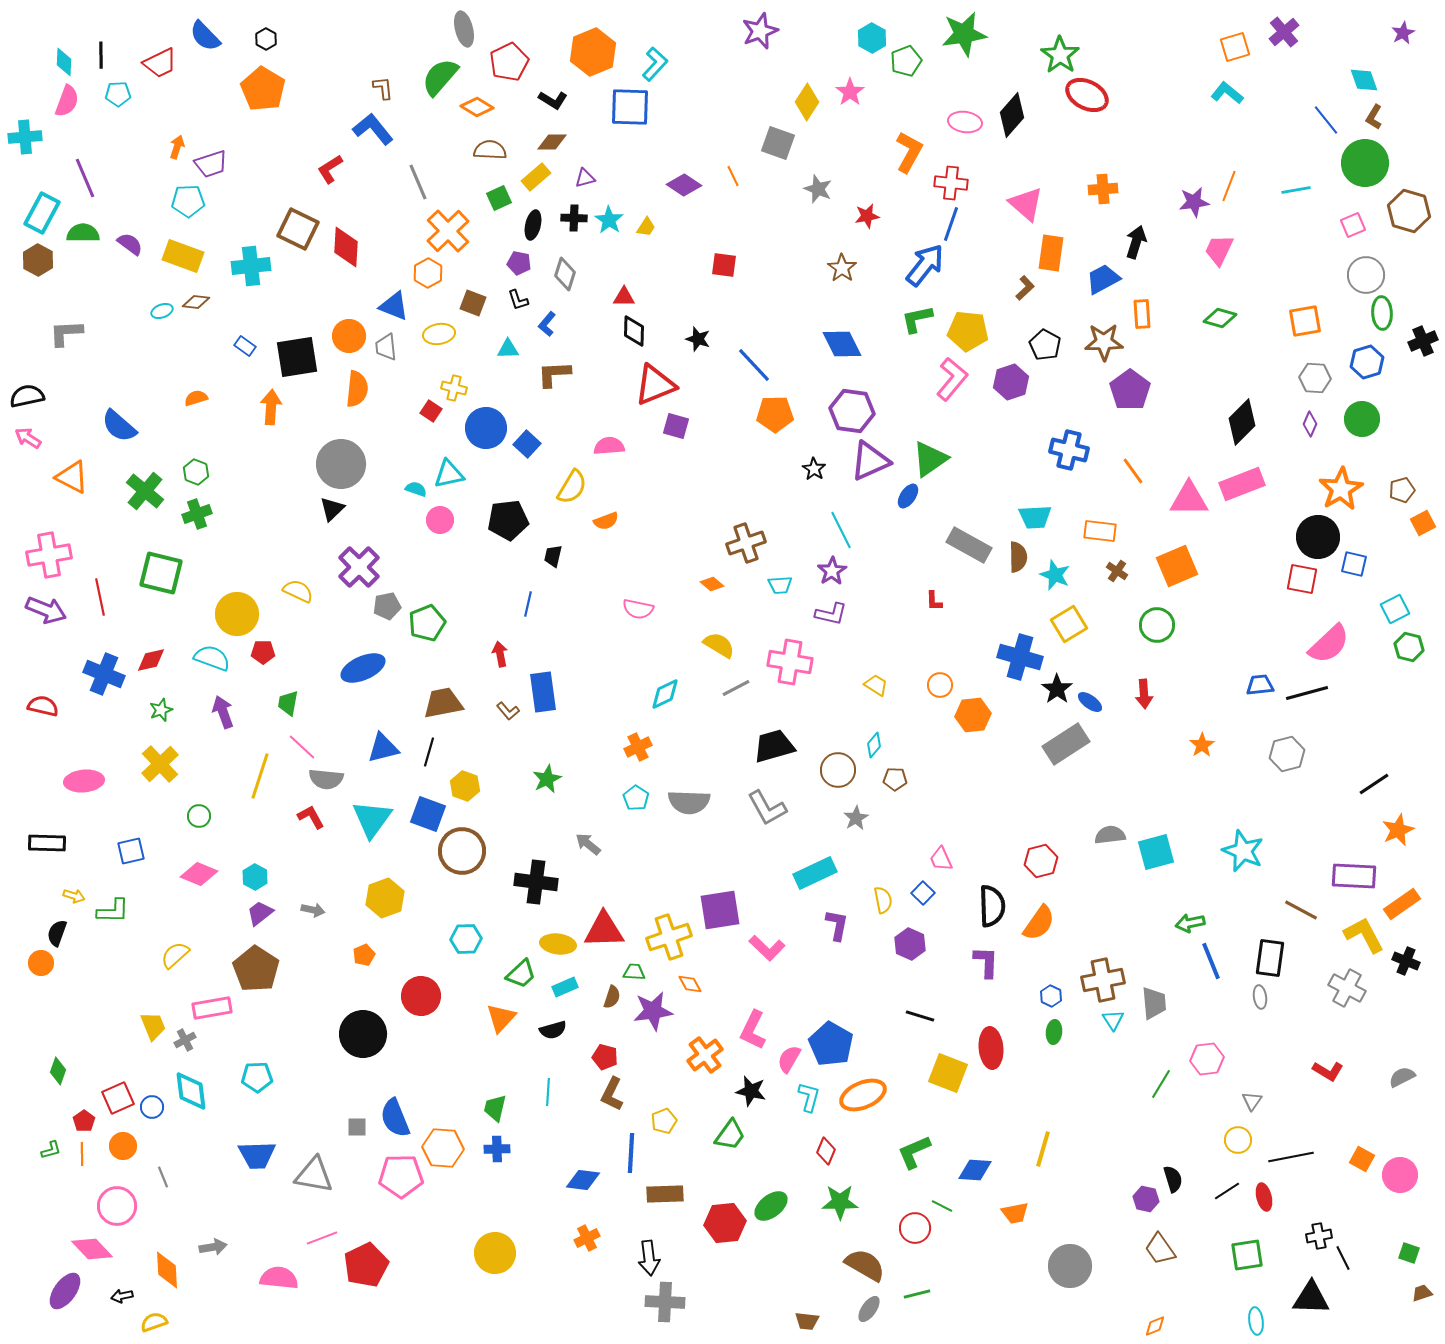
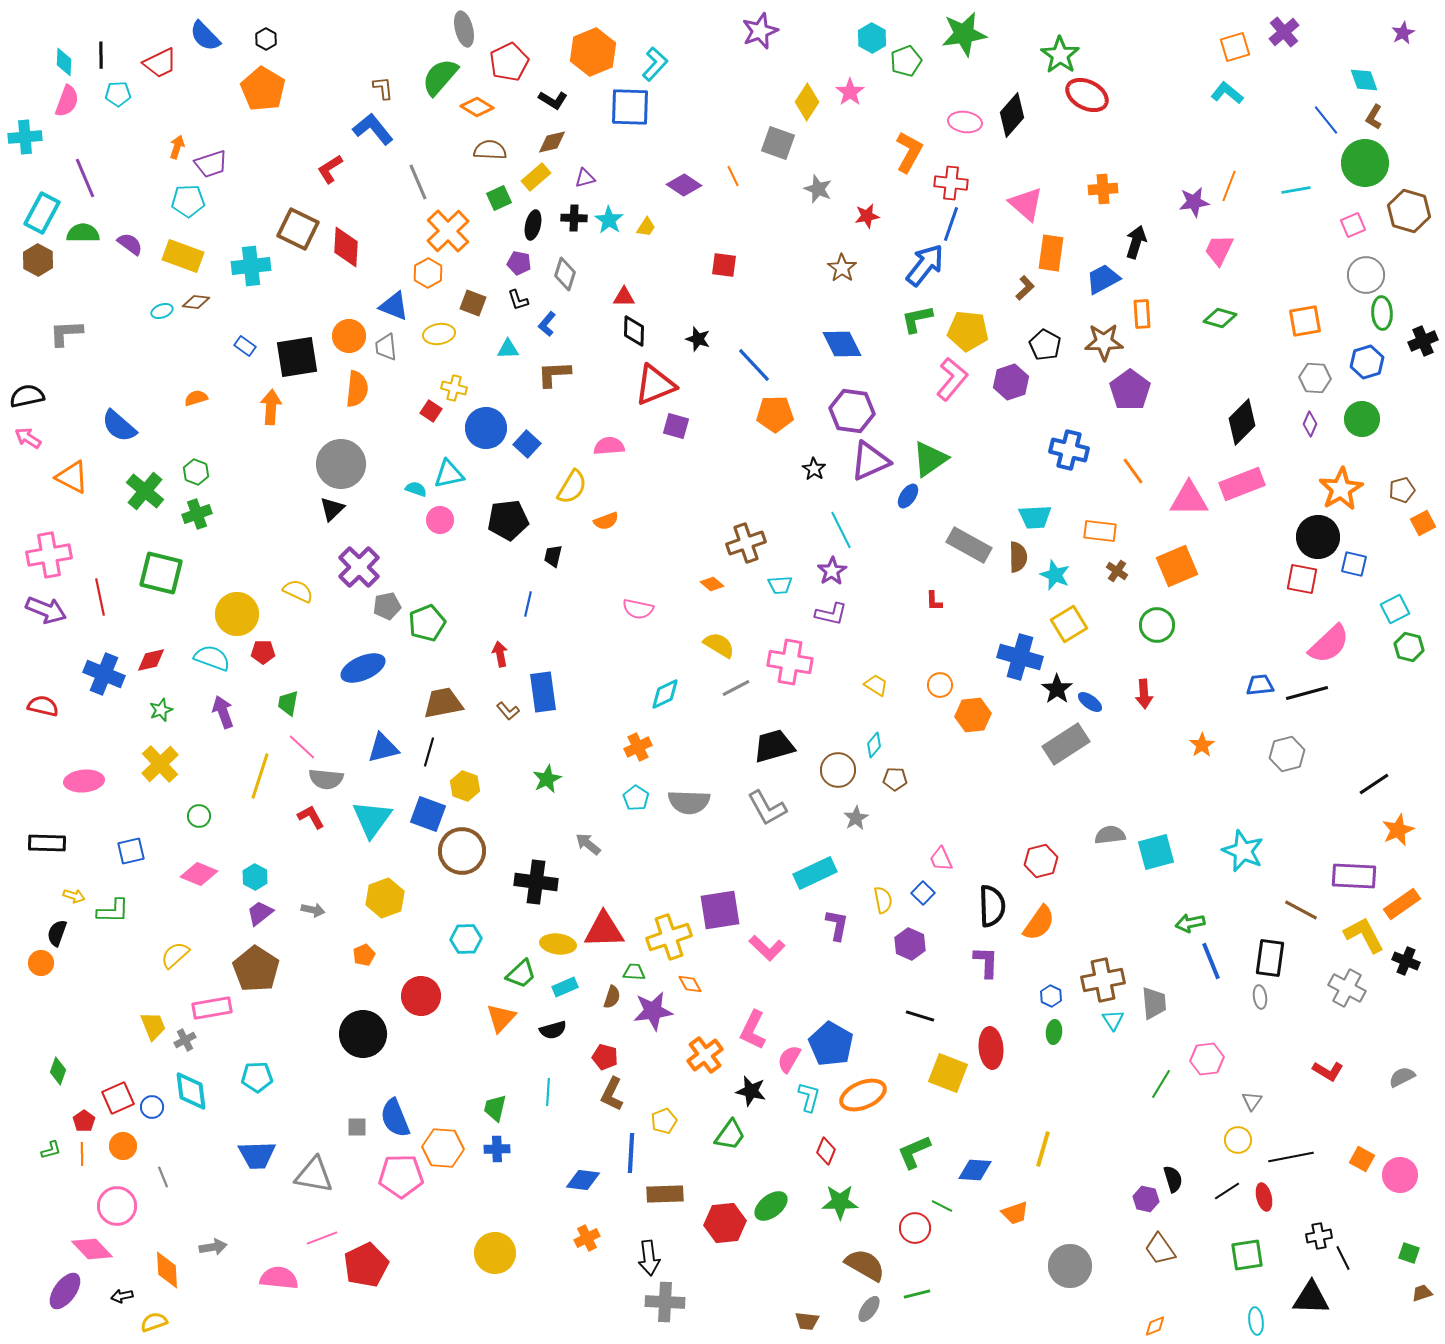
brown diamond at (552, 142): rotated 12 degrees counterclockwise
orange trapezoid at (1015, 1213): rotated 8 degrees counterclockwise
